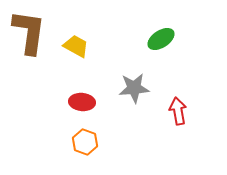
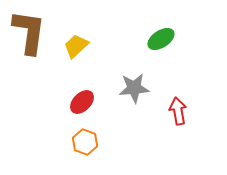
yellow trapezoid: rotated 72 degrees counterclockwise
red ellipse: rotated 50 degrees counterclockwise
